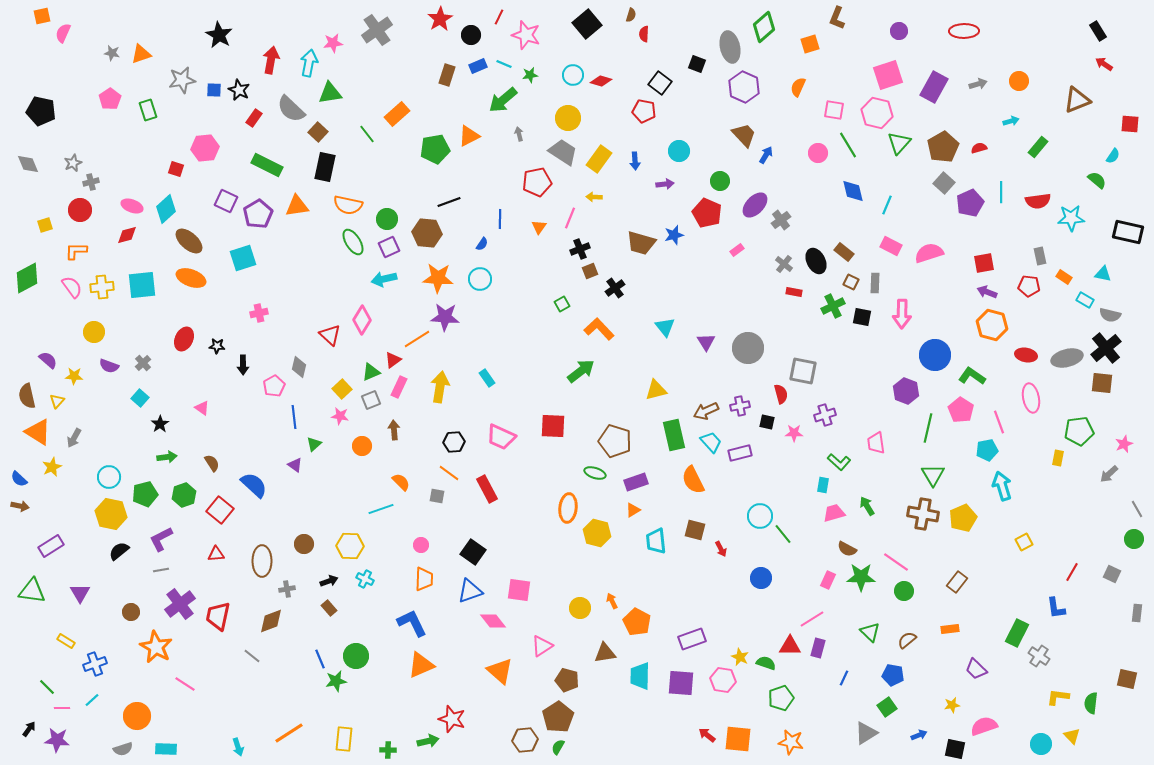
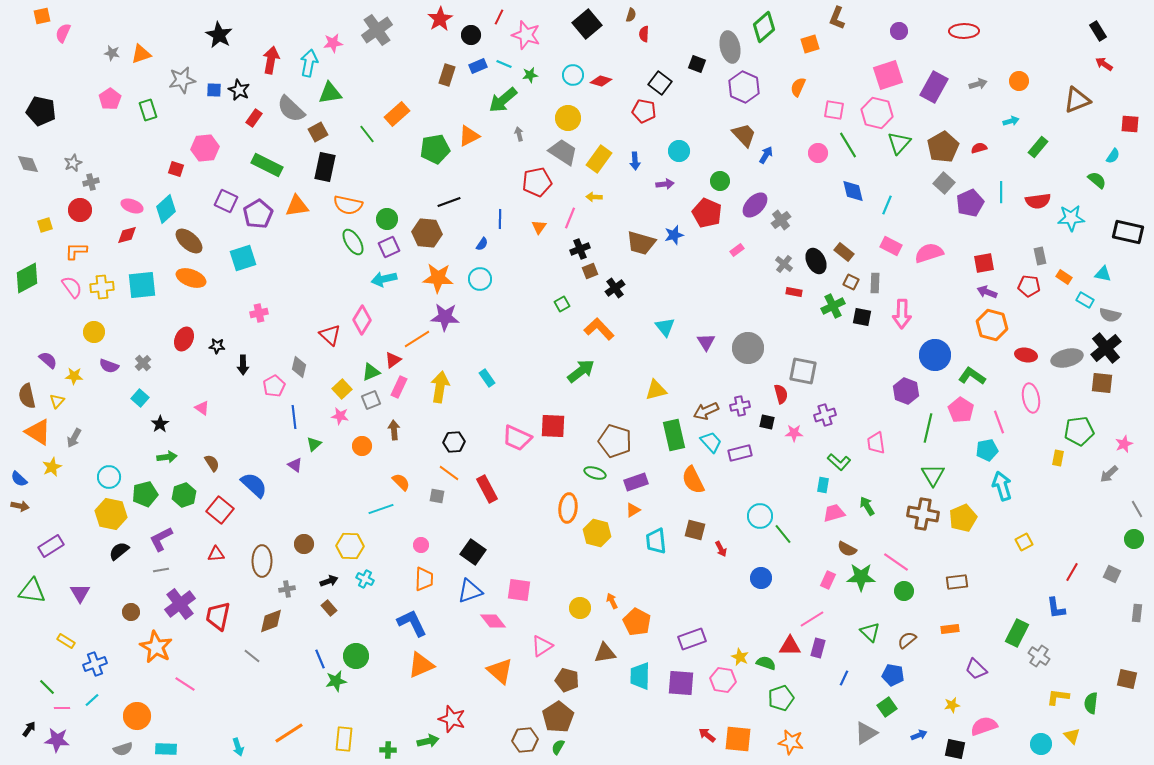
brown square at (318, 132): rotated 18 degrees clockwise
pink trapezoid at (501, 437): moved 16 px right, 1 px down
brown rectangle at (957, 582): rotated 45 degrees clockwise
